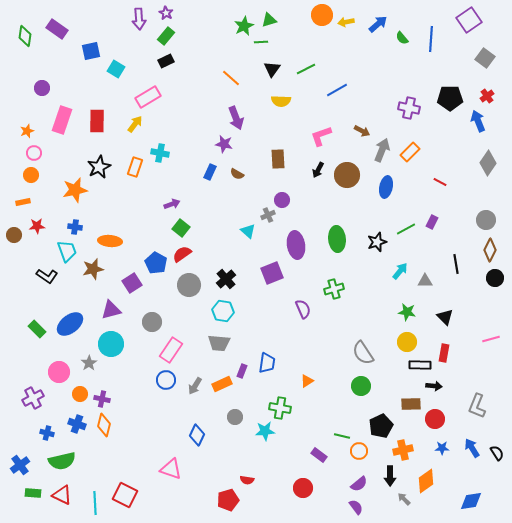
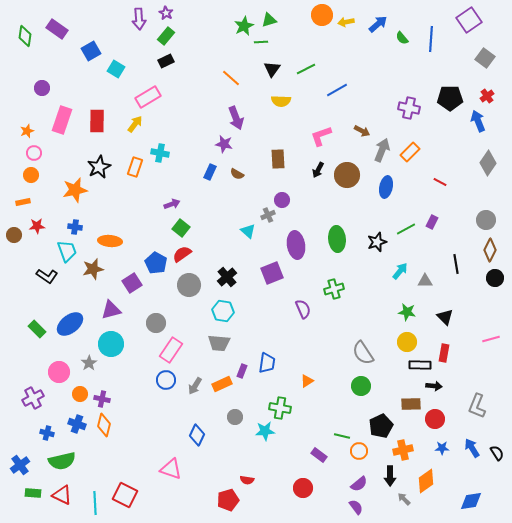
blue square at (91, 51): rotated 18 degrees counterclockwise
black cross at (226, 279): moved 1 px right, 2 px up
gray circle at (152, 322): moved 4 px right, 1 px down
